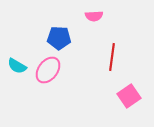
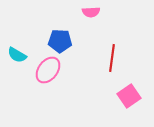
pink semicircle: moved 3 px left, 4 px up
blue pentagon: moved 1 px right, 3 px down
red line: moved 1 px down
cyan semicircle: moved 11 px up
